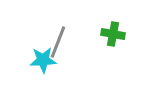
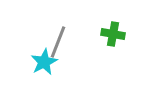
cyan star: moved 1 px right, 2 px down; rotated 24 degrees counterclockwise
